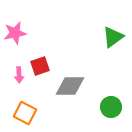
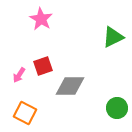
pink star: moved 26 px right, 14 px up; rotated 30 degrees counterclockwise
green triangle: rotated 10 degrees clockwise
red square: moved 3 px right
pink arrow: rotated 35 degrees clockwise
green circle: moved 6 px right, 1 px down
